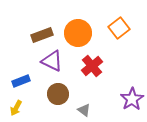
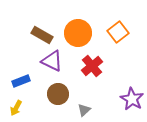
orange square: moved 1 px left, 4 px down
brown rectangle: rotated 50 degrees clockwise
purple star: rotated 10 degrees counterclockwise
gray triangle: rotated 40 degrees clockwise
